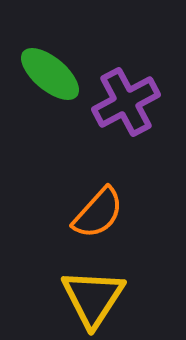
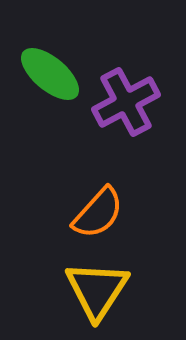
yellow triangle: moved 4 px right, 8 px up
